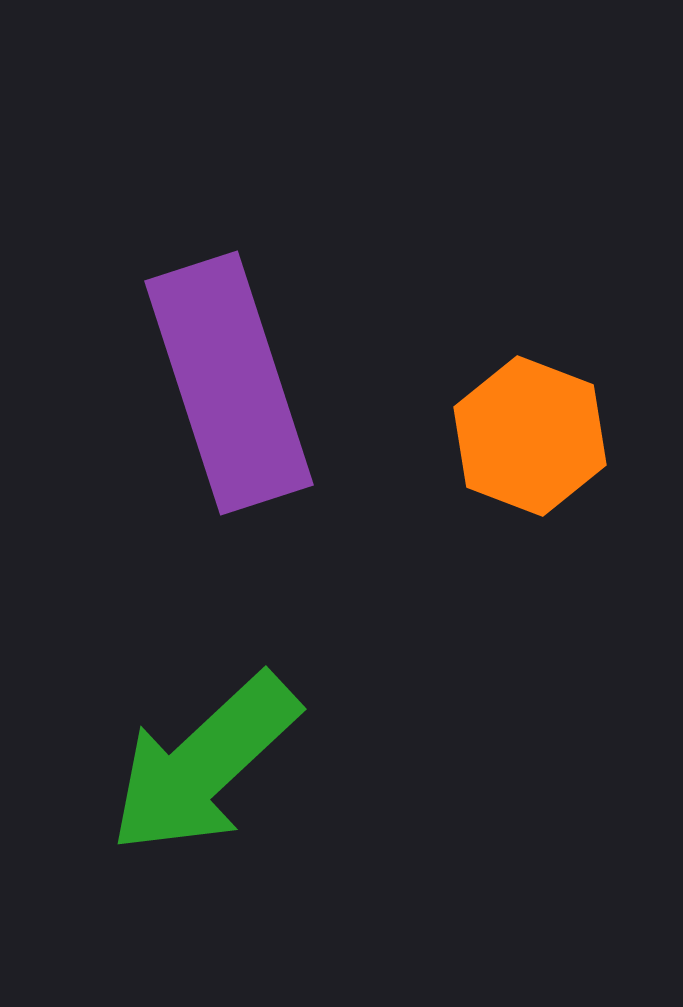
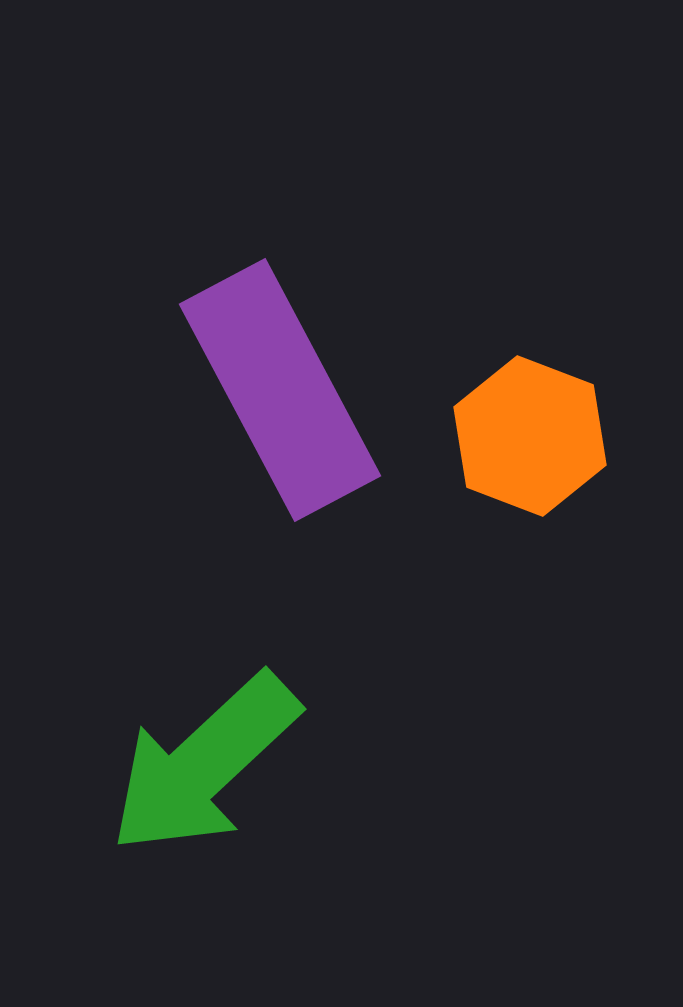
purple rectangle: moved 51 px right, 7 px down; rotated 10 degrees counterclockwise
